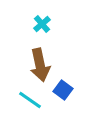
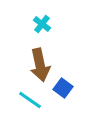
cyan cross: rotated 12 degrees counterclockwise
blue square: moved 2 px up
